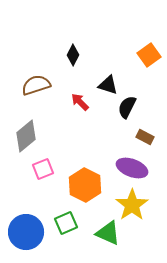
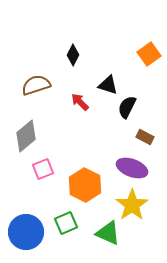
orange square: moved 1 px up
